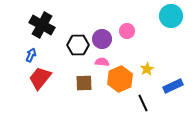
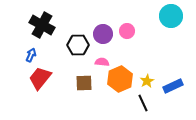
purple circle: moved 1 px right, 5 px up
yellow star: moved 12 px down
